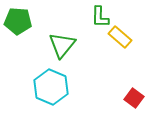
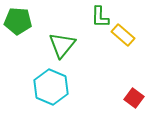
yellow rectangle: moved 3 px right, 2 px up
